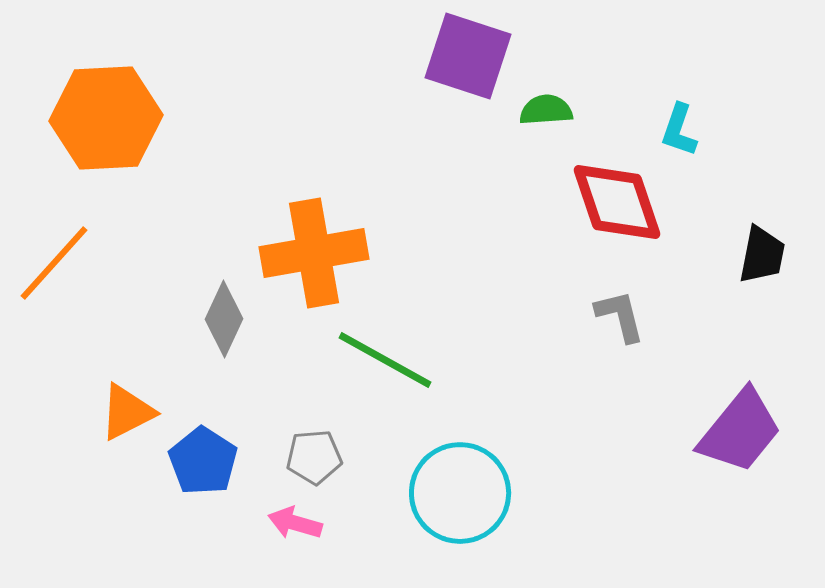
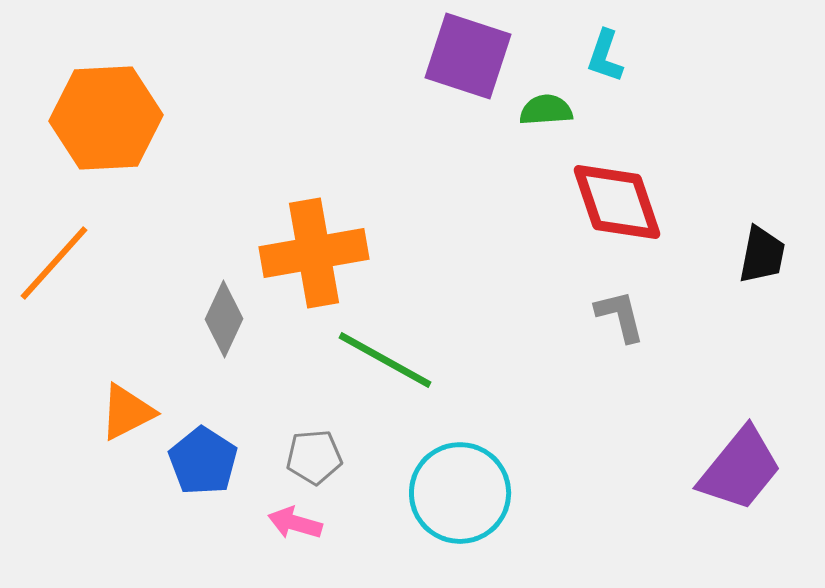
cyan L-shape: moved 74 px left, 74 px up
purple trapezoid: moved 38 px down
